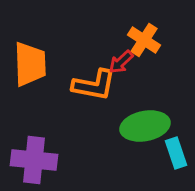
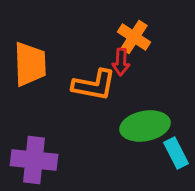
orange cross: moved 10 px left, 3 px up
red arrow: rotated 44 degrees counterclockwise
cyan rectangle: rotated 8 degrees counterclockwise
